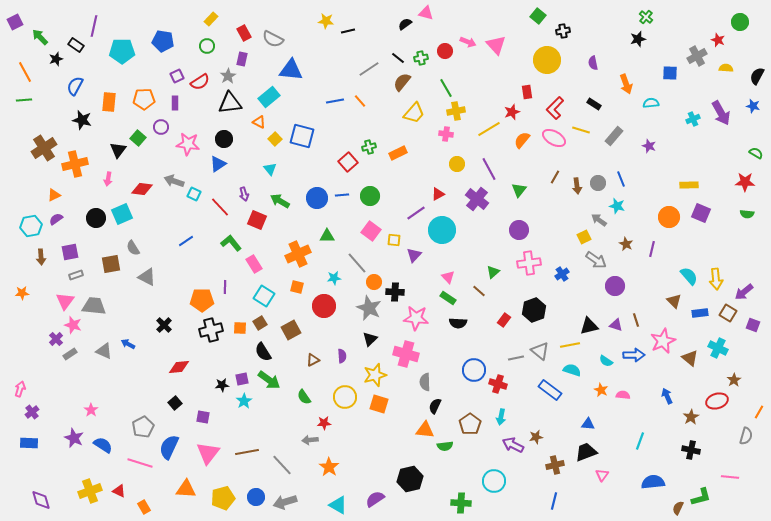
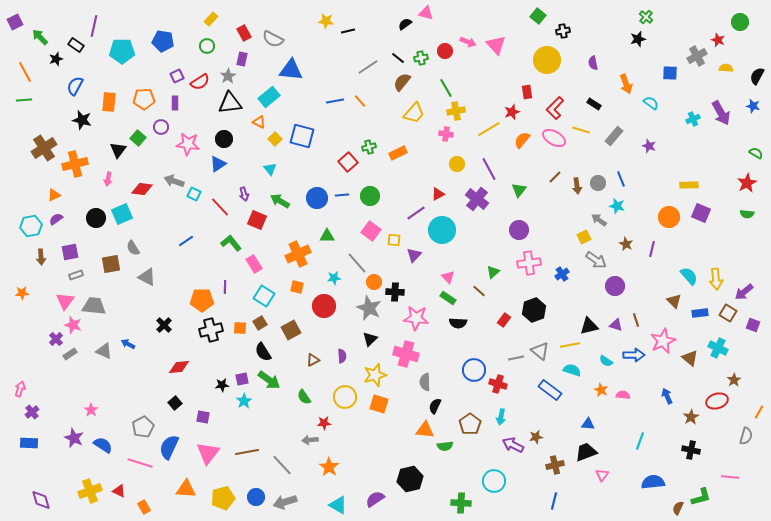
gray line at (369, 69): moved 1 px left, 2 px up
cyan semicircle at (651, 103): rotated 42 degrees clockwise
brown line at (555, 177): rotated 16 degrees clockwise
red star at (745, 182): moved 2 px right, 1 px down; rotated 30 degrees counterclockwise
